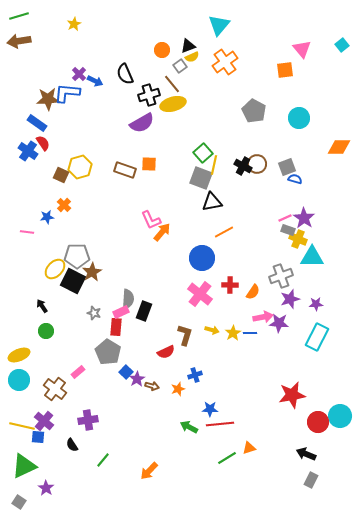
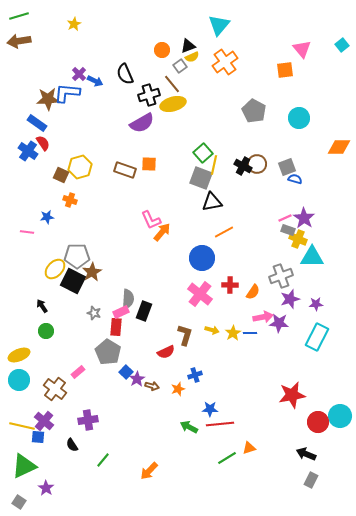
orange cross at (64, 205): moved 6 px right, 5 px up; rotated 24 degrees counterclockwise
